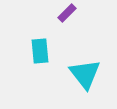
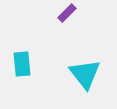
cyan rectangle: moved 18 px left, 13 px down
